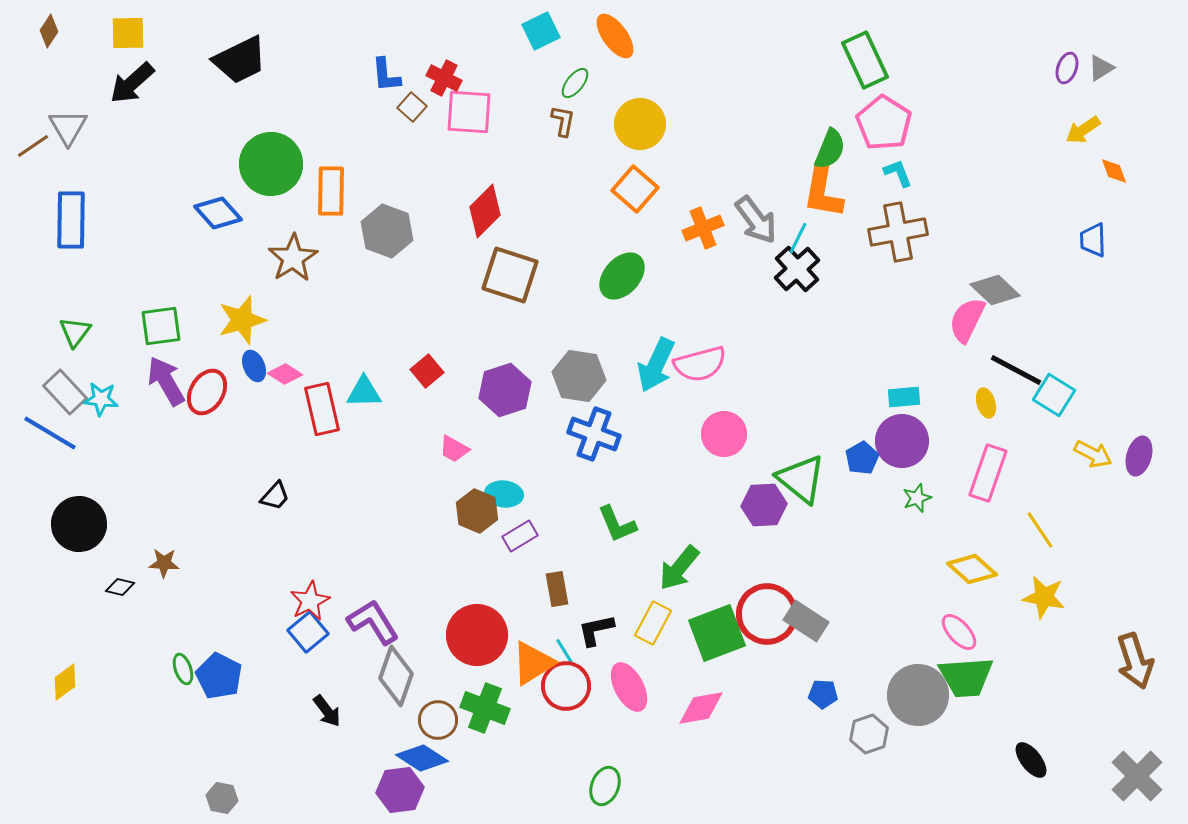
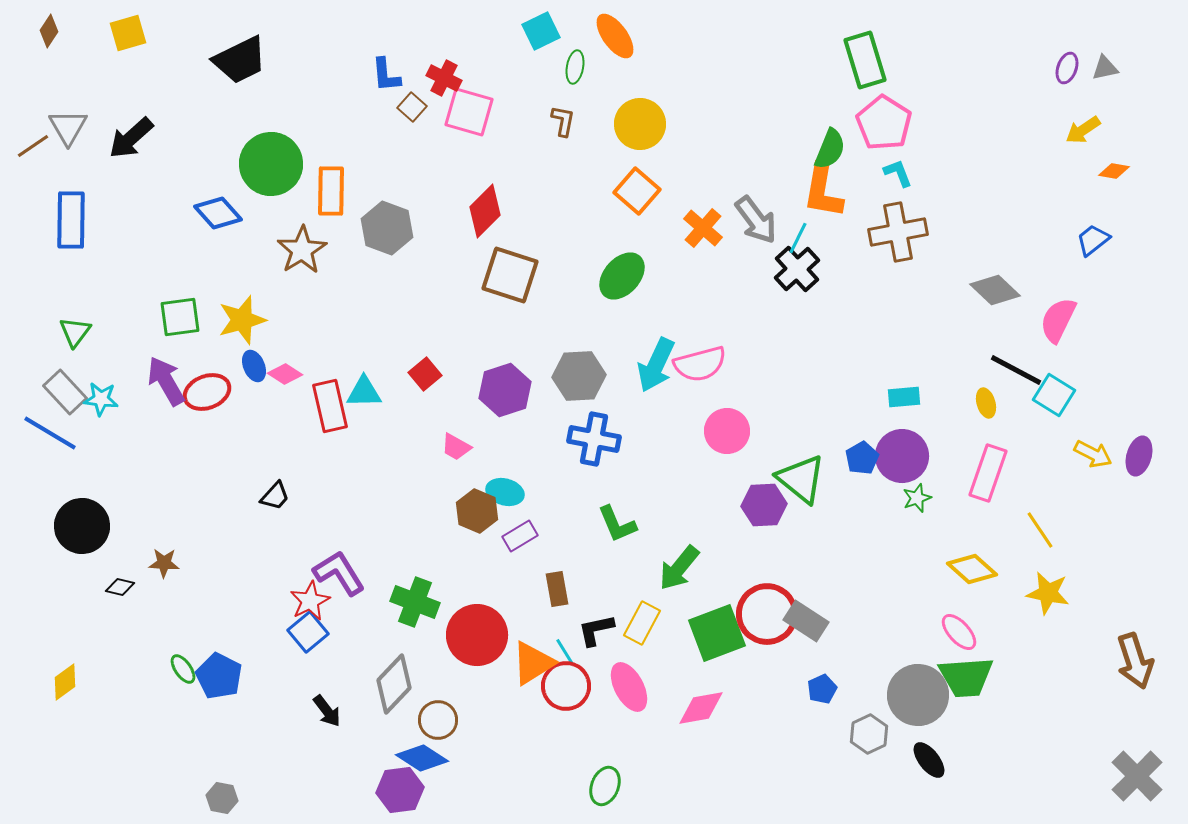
yellow square at (128, 33): rotated 15 degrees counterclockwise
green rectangle at (865, 60): rotated 8 degrees clockwise
gray triangle at (1101, 68): moved 4 px right; rotated 20 degrees clockwise
black arrow at (132, 83): moved 1 px left, 55 px down
green ellipse at (575, 83): moved 16 px up; rotated 28 degrees counterclockwise
pink square at (469, 112): rotated 12 degrees clockwise
orange diamond at (1114, 171): rotated 60 degrees counterclockwise
orange square at (635, 189): moved 2 px right, 2 px down
orange cross at (703, 228): rotated 27 degrees counterclockwise
gray hexagon at (387, 231): moved 3 px up
blue trapezoid at (1093, 240): rotated 54 degrees clockwise
brown star at (293, 258): moved 9 px right, 8 px up
pink semicircle at (967, 320): moved 91 px right
green square at (161, 326): moved 19 px right, 9 px up
red square at (427, 371): moved 2 px left, 3 px down
gray hexagon at (579, 376): rotated 12 degrees counterclockwise
red ellipse at (207, 392): rotated 39 degrees clockwise
red rectangle at (322, 409): moved 8 px right, 3 px up
blue cross at (594, 434): moved 5 px down; rotated 9 degrees counterclockwise
pink circle at (724, 434): moved 3 px right, 3 px up
purple circle at (902, 441): moved 15 px down
pink trapezoid at (454, 449): moved 2 px right, 2 px up
cyan ellipse at (504, 494): moved 1 px right, 2 px up; rotated 9 degrees clockwise
black circle at (79, 524): moved 3 px right, 2 px down
yellow star at (1044, 597): moved 4 px right, 4 px up
purple L-shape at (373, 622): moved 34 px left, 49 px up
yellow rectangle at (653, 623): moved 11 px left
green ellipse at (183, 669): rotated 16 degrees counterclockwise
gray diamond at (396, 676): moved 2 px left, 8 px down; rotated 24 degrees clockwise
blue pentagon at (823, 694): moved 1 px left, 5 px up; rotated 28 degrees counterclockwise
green cross at (485, 708): moved 70 px left, 106 px up
gray hexagon at (869, 734): rotated 6 degrees counterclockwise
black ellipse at (1031, 760): moved 102 px left
